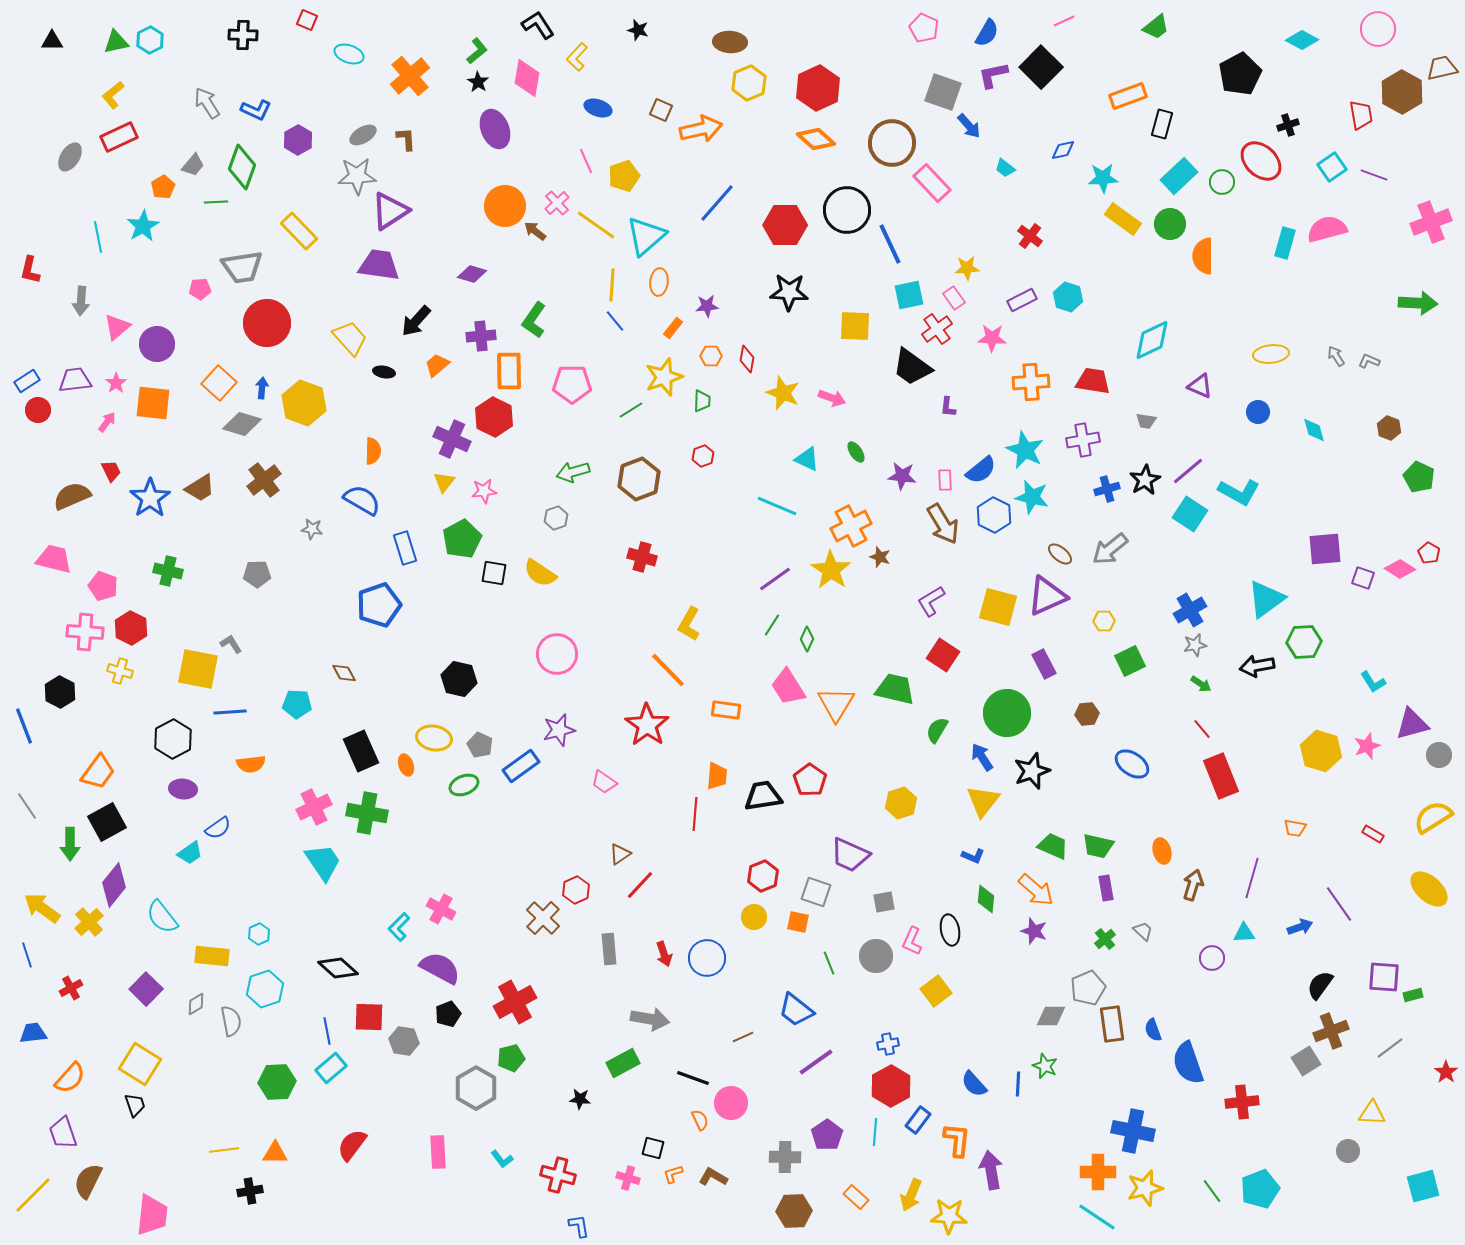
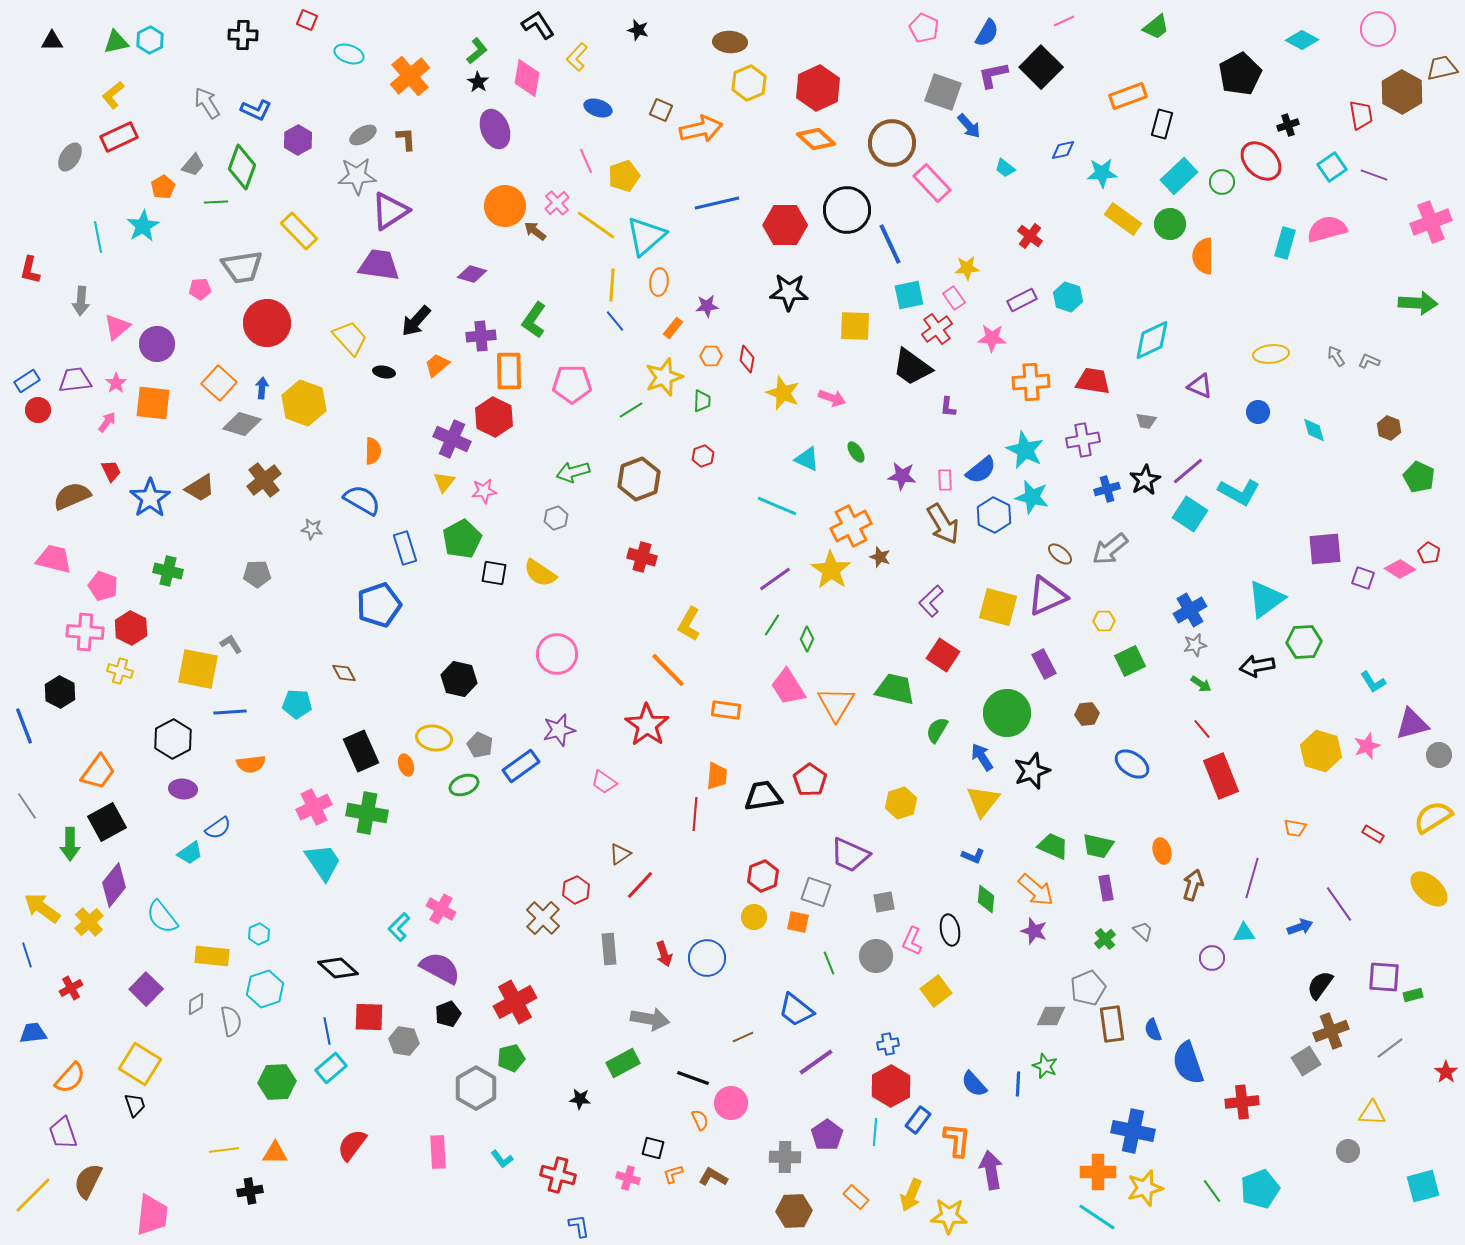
cyan star at (1103, 178): moved 1 px left, 5 px up
blue line at (717, 203): rotated 36 degrees clockwise
purple L-shape at (931, 601): rotated 12 degrees counterclockwise
